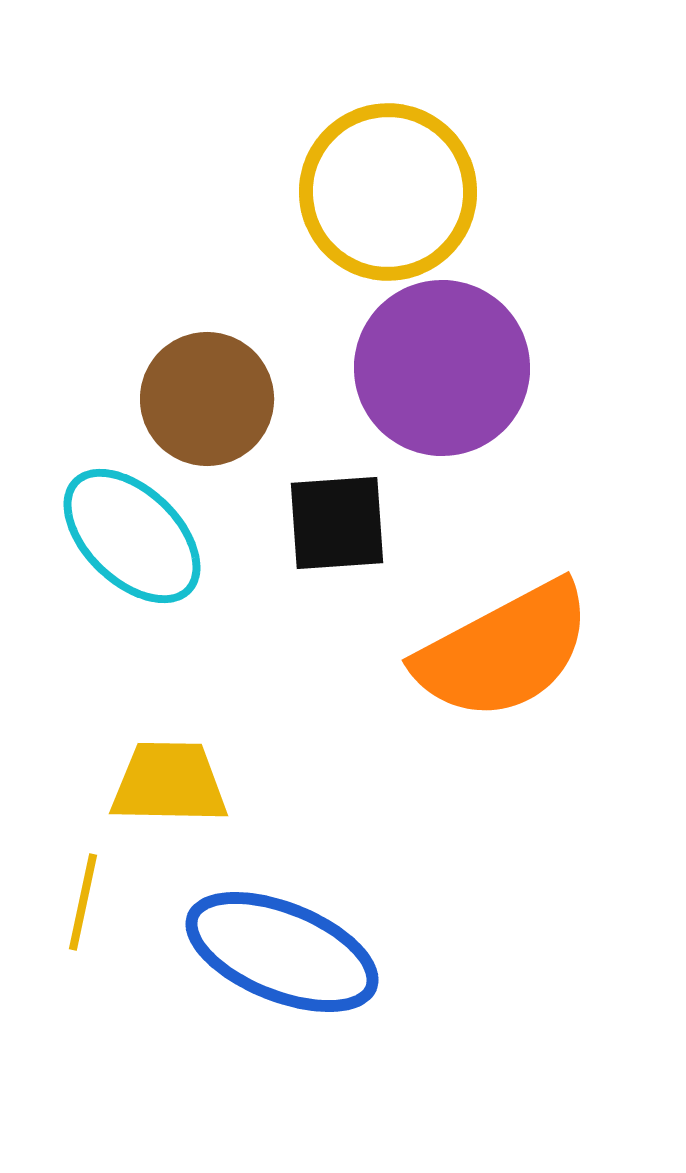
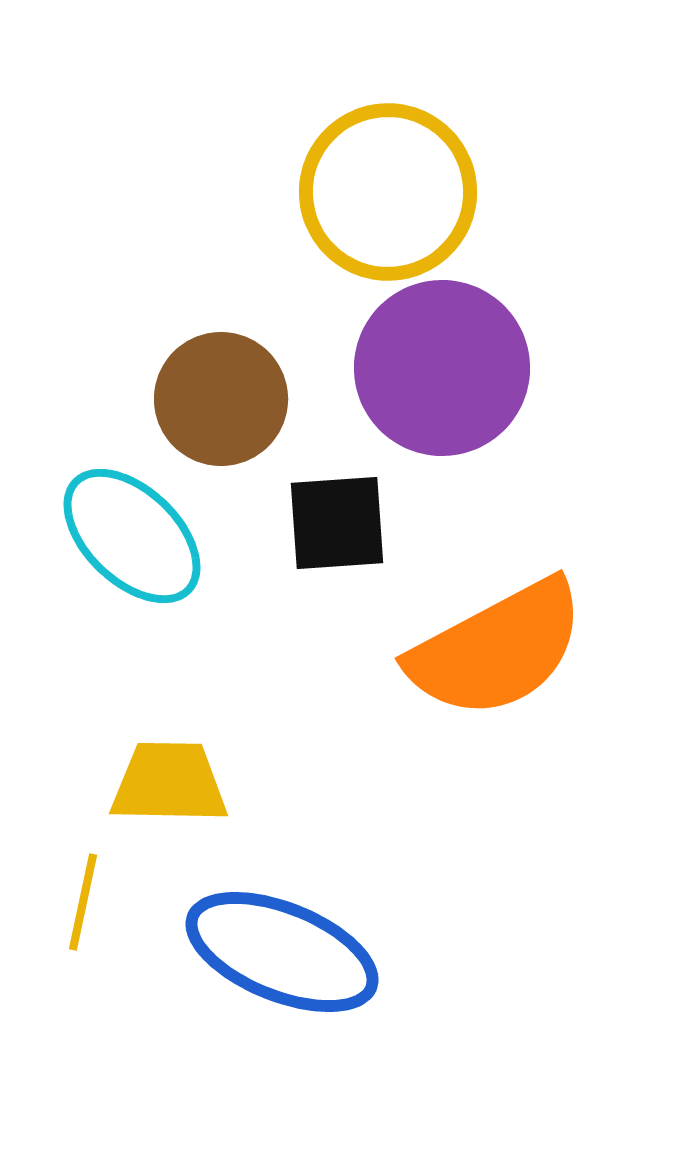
brown circle: moved 14 px right
orange semicircle: moved 7 px left, 2 px up
